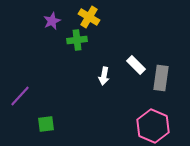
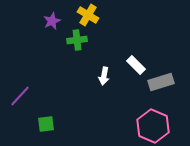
yellow cross: moved 1 px left, 2 px up
gray rectangle: moved 4 px down; rotated 65 degrees clockwise
